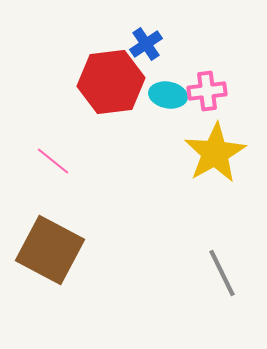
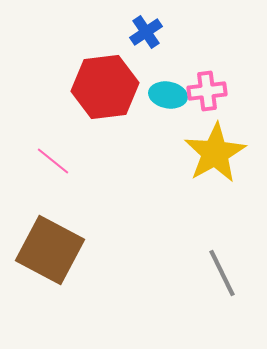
blue cross: moved 12 px up
red hexagon: moved 6 px left, 5 px down
